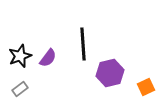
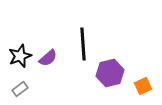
purple semicircle: rotated 12 degrees clockwise
orange square: moved 3 px left, 1 px up
